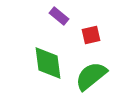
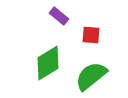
red square: rotated 18 degrees clockwise
green diamond: rotated 66 degrees clockwise
